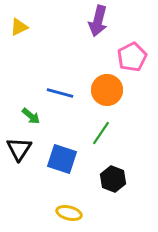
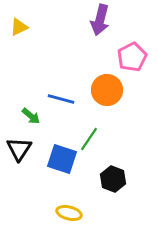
purple arrow: moved 2 px right, 1 px up
blue line: moved 1 px right, 6 px down
green line: moved 12 px left, 6 px down
